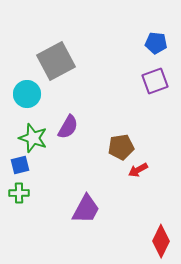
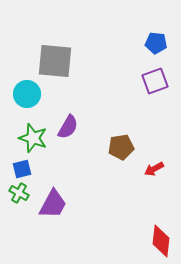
gray square: moved 1 px left; rotated 33 degrees clockwise
blue square: moved 2 px right, 4 px down
red arrow: moved 16 px right, 1 px up
green cross: rotated 30 degrees clockwise
purple trapezoid: moved 33 px left, 5 px up
red diamond: rotated 20 degrees counterclockwise
